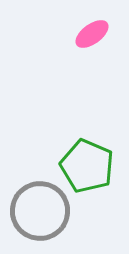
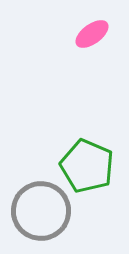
gray circle: moved 1 px right
